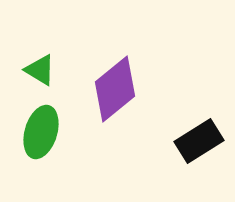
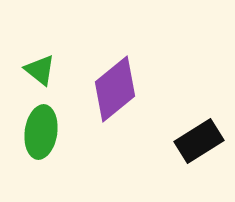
green triangle: rotated 8 degrees clockwise
green ellipse: rotated 9 degrees counterclockwise
